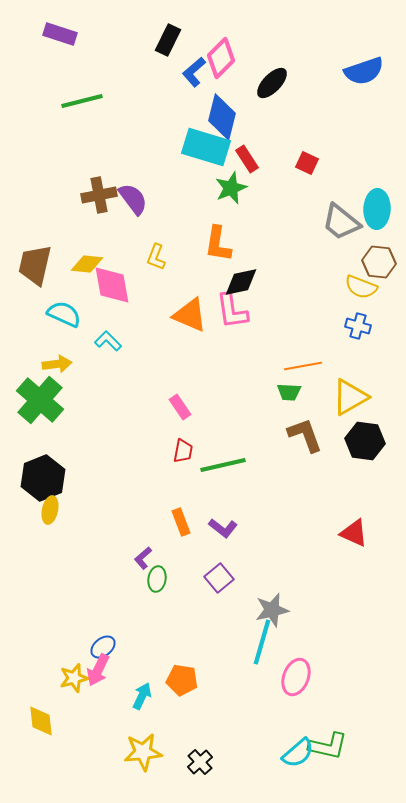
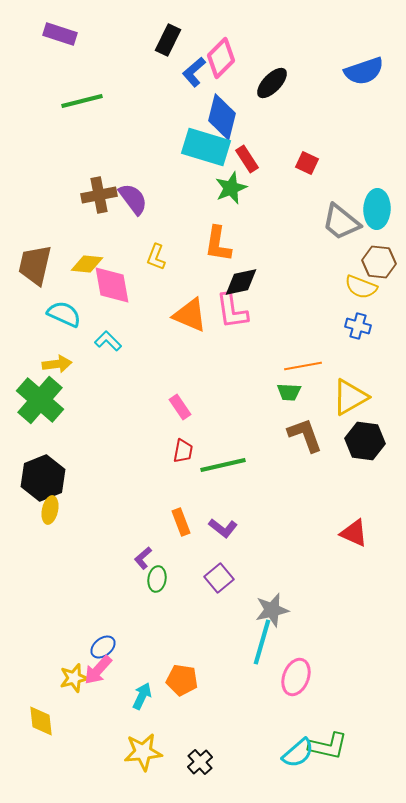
pink arrow at (98, 670): rotated 16 degrees clockwise
